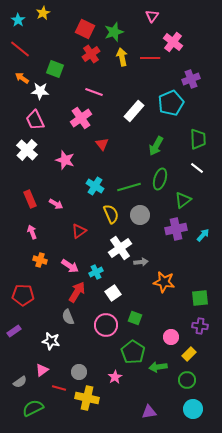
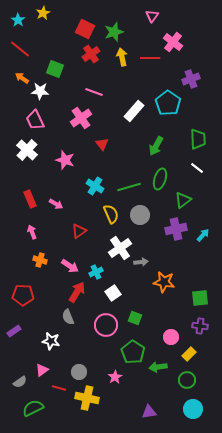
cyan pentagon at (171, 103): moved 3 px left; rotated 15 degrees counterclockwise
